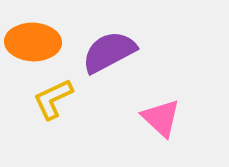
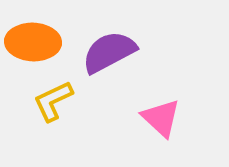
yellow L-shape: moved 2 px down
